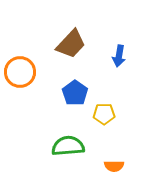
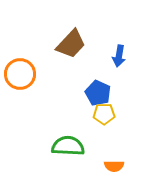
orange circle: moved 2 px down
blue pentagon: moved 23 px right; rotated 10 degrees counterclockwise
green semicircle: rotated 8 degrees clockwise
